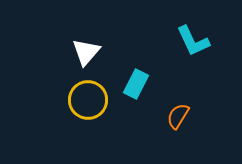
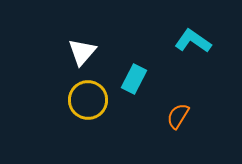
cyan L-shape: rotated 150 degrees clockwise
white triangle: moved 4 px left
cyan rectangle: moved 2 px left, 5 px up
